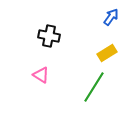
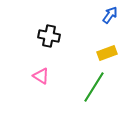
blue arrow: moved 1 px left, 2 px up
yellow rectangle: rotated 12 degrees clockwise
pink triangle: moved 1 px down
